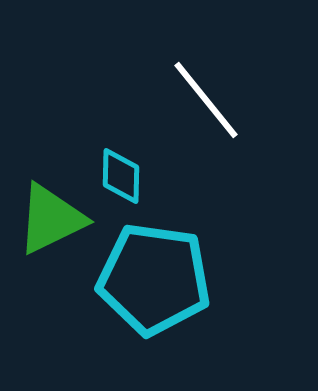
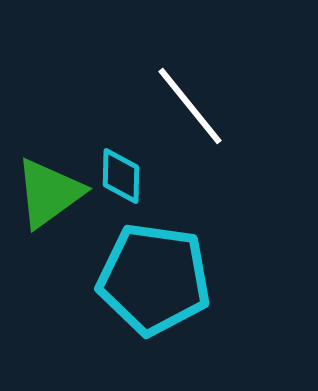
white line: moved 16 px left, 6 px down
green triangle: moved 2 px left, 26 px up; rotated 10 degrees counterclockwise
